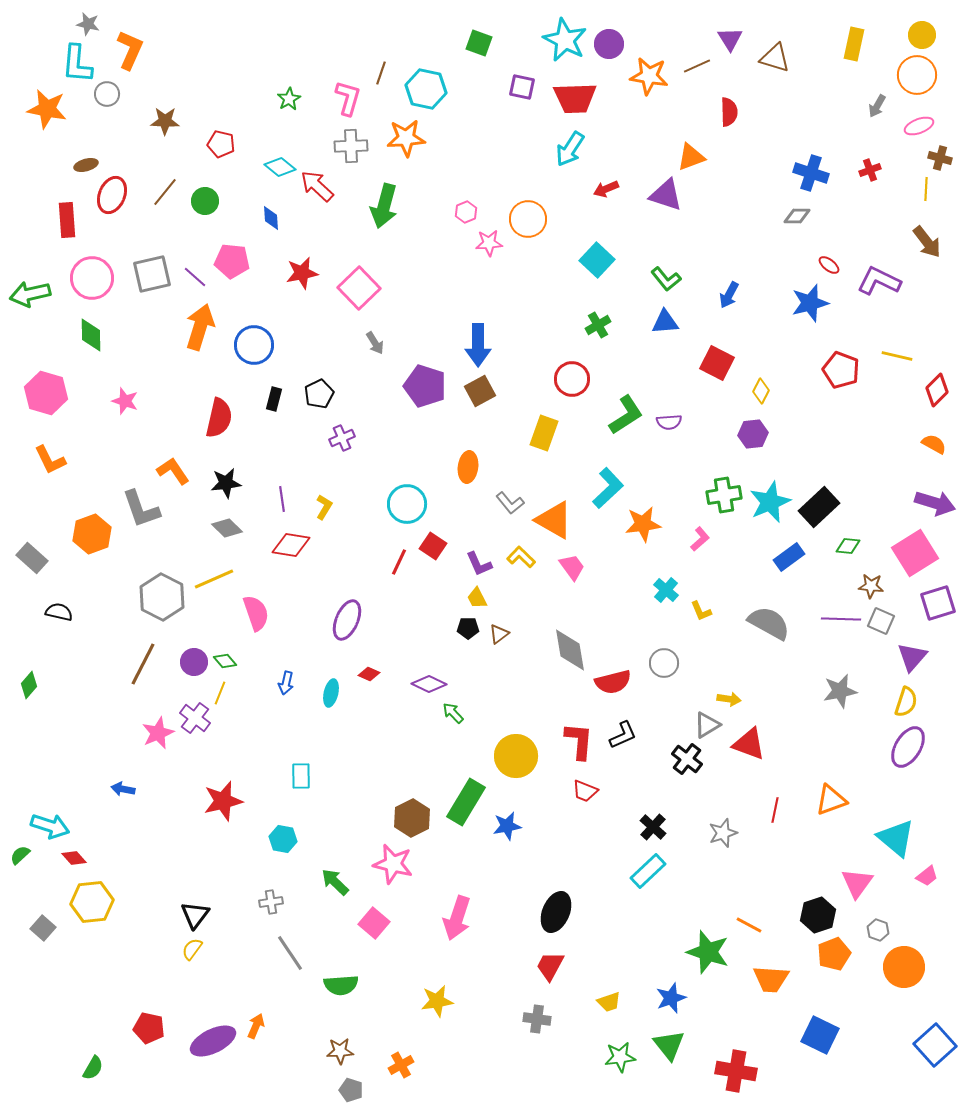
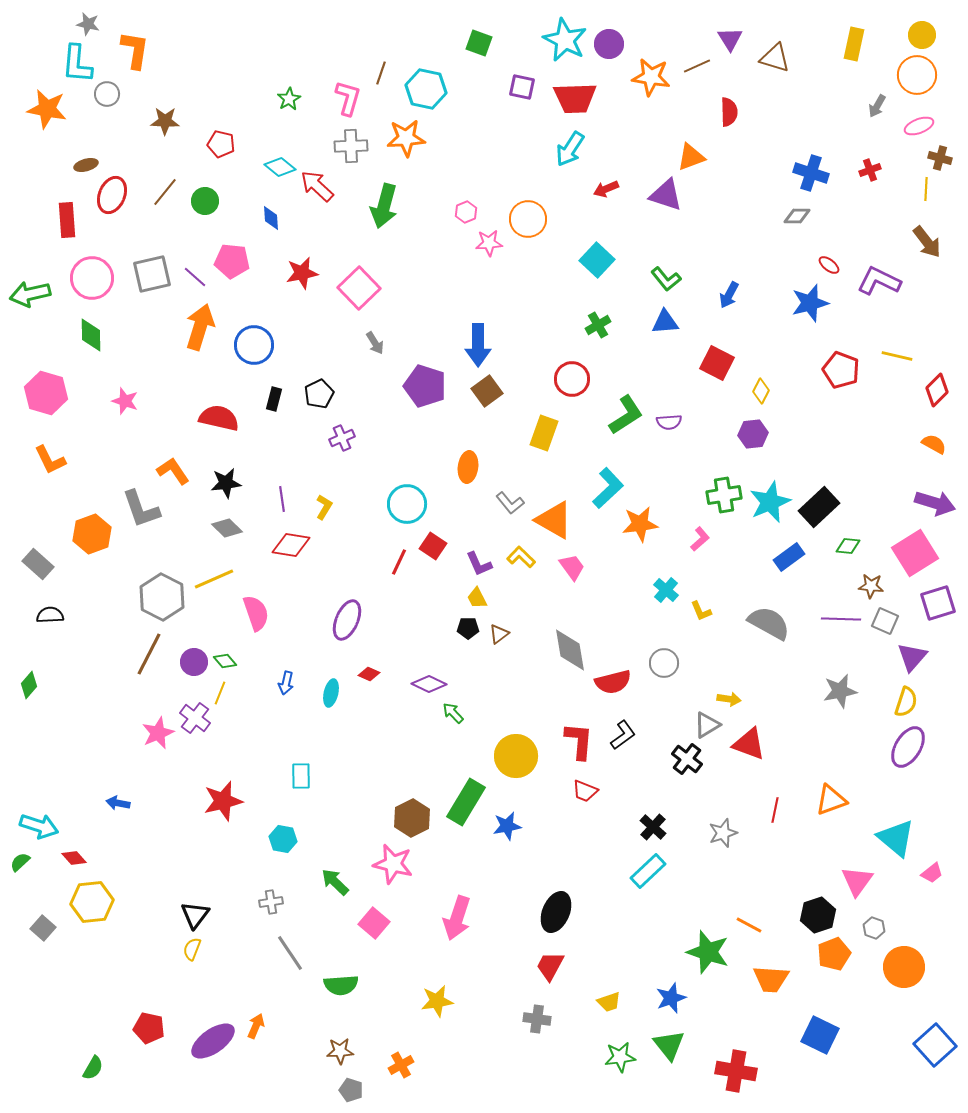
orange L-shape at (130, 50): moved 5 px right; rotated 15 degrees counterclockwise
orange star at (649, 76): moved 2 px right, 1 px down
brown square at (480, 391): moved 7 px right; rotated 8 degrees counterclockwise
red semicircle at (219, 418): rotated 90 degrees counterclockwise
orange star at (643, 524): moved 3 px left
gray rectangle at (32, 558): moved 6 px right, 6 px down
black semicircle at (59, 612): moved 9 px left, 3 px down; rotated 16 degrees counterclockwise
gray square at (881, 621): moved 4 px right
brown line at (143, 664): moved 6 px right, 10 px up
black L-shape at (623, 735): rotated 12 degrees counterclockwise
blue arrow at (123, 789): moved 5 px left, 14 px down
cyan arrow at (50, 826): moved 11 px left
green semicircle at (20, 855): moved 7 px down
pink trapezoid at (927, 876): moved 5 px right, 3 px up
pink triangle at (857, 883): moved 2 px up
gray hexagon at (878, 930): moved 4 px left, 2 px up
yellow semicircle at (192, 949): rotated 15 degrees counterclockwise
purple ellipse at (213, 1041): rotated 9 degrees counterclockwise
